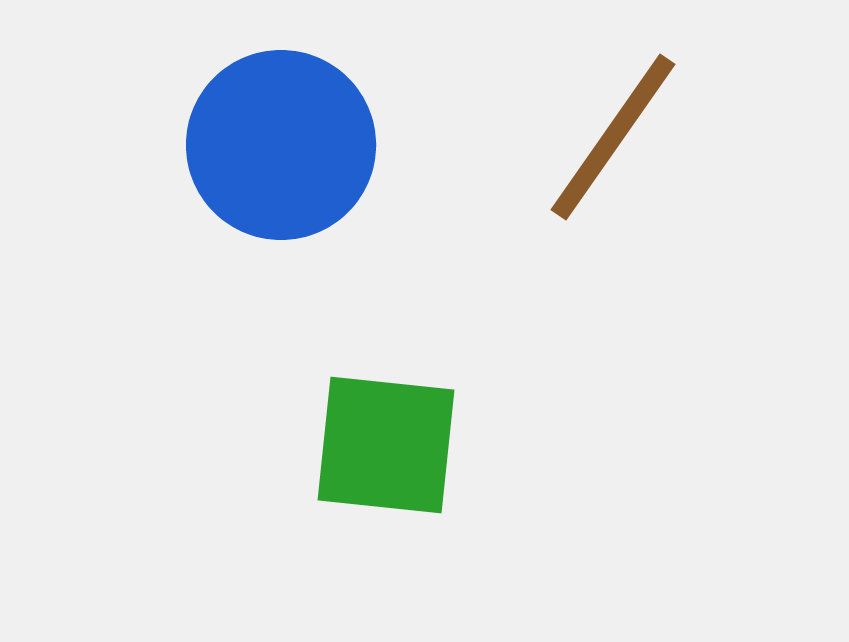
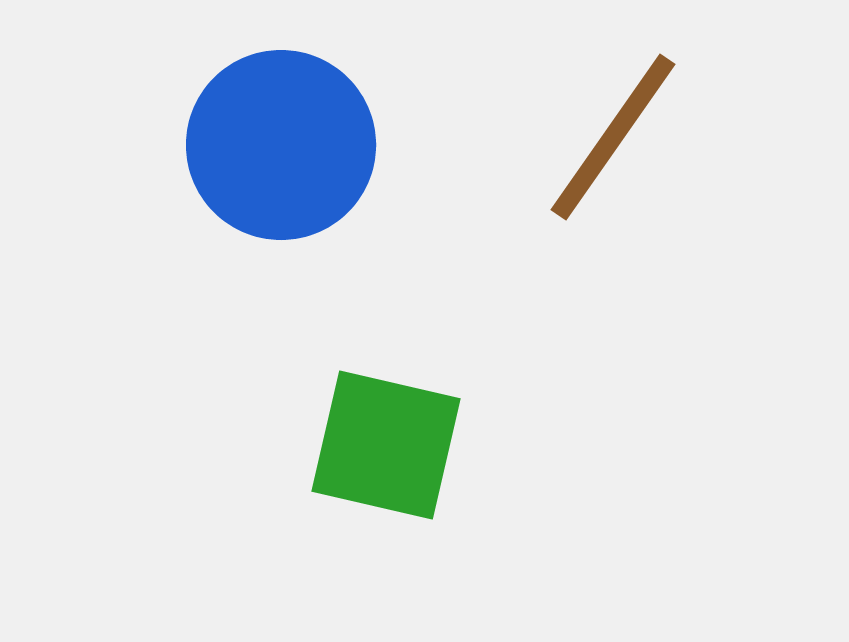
green square: rotated 7 degrees clockwise
